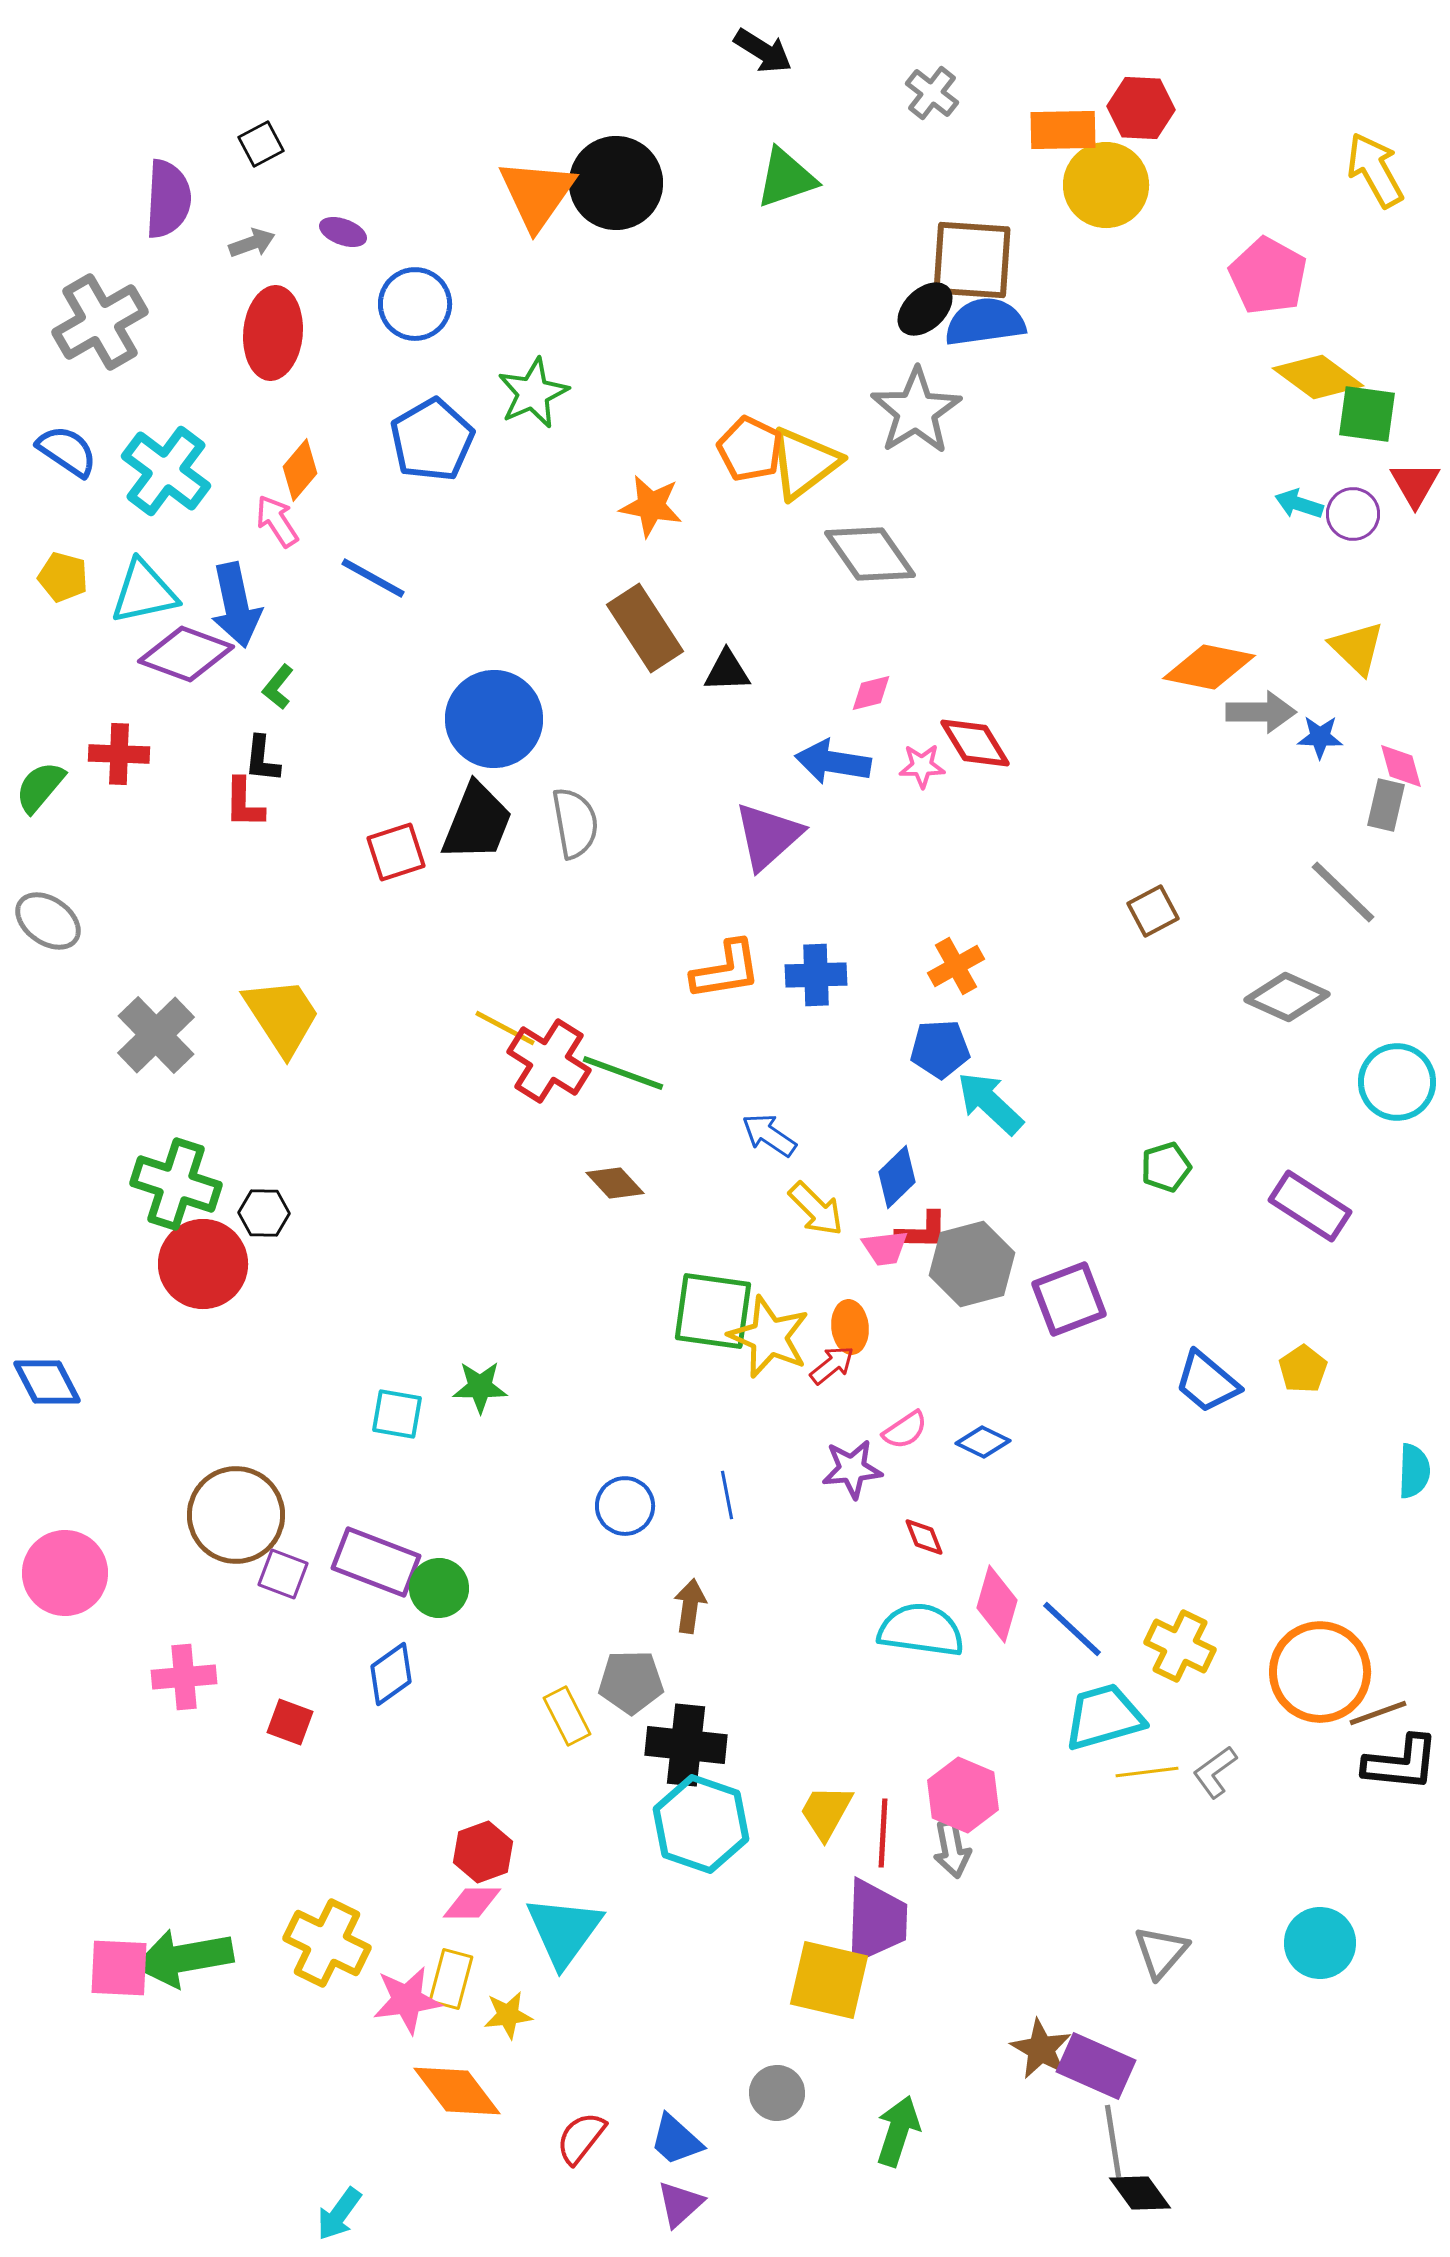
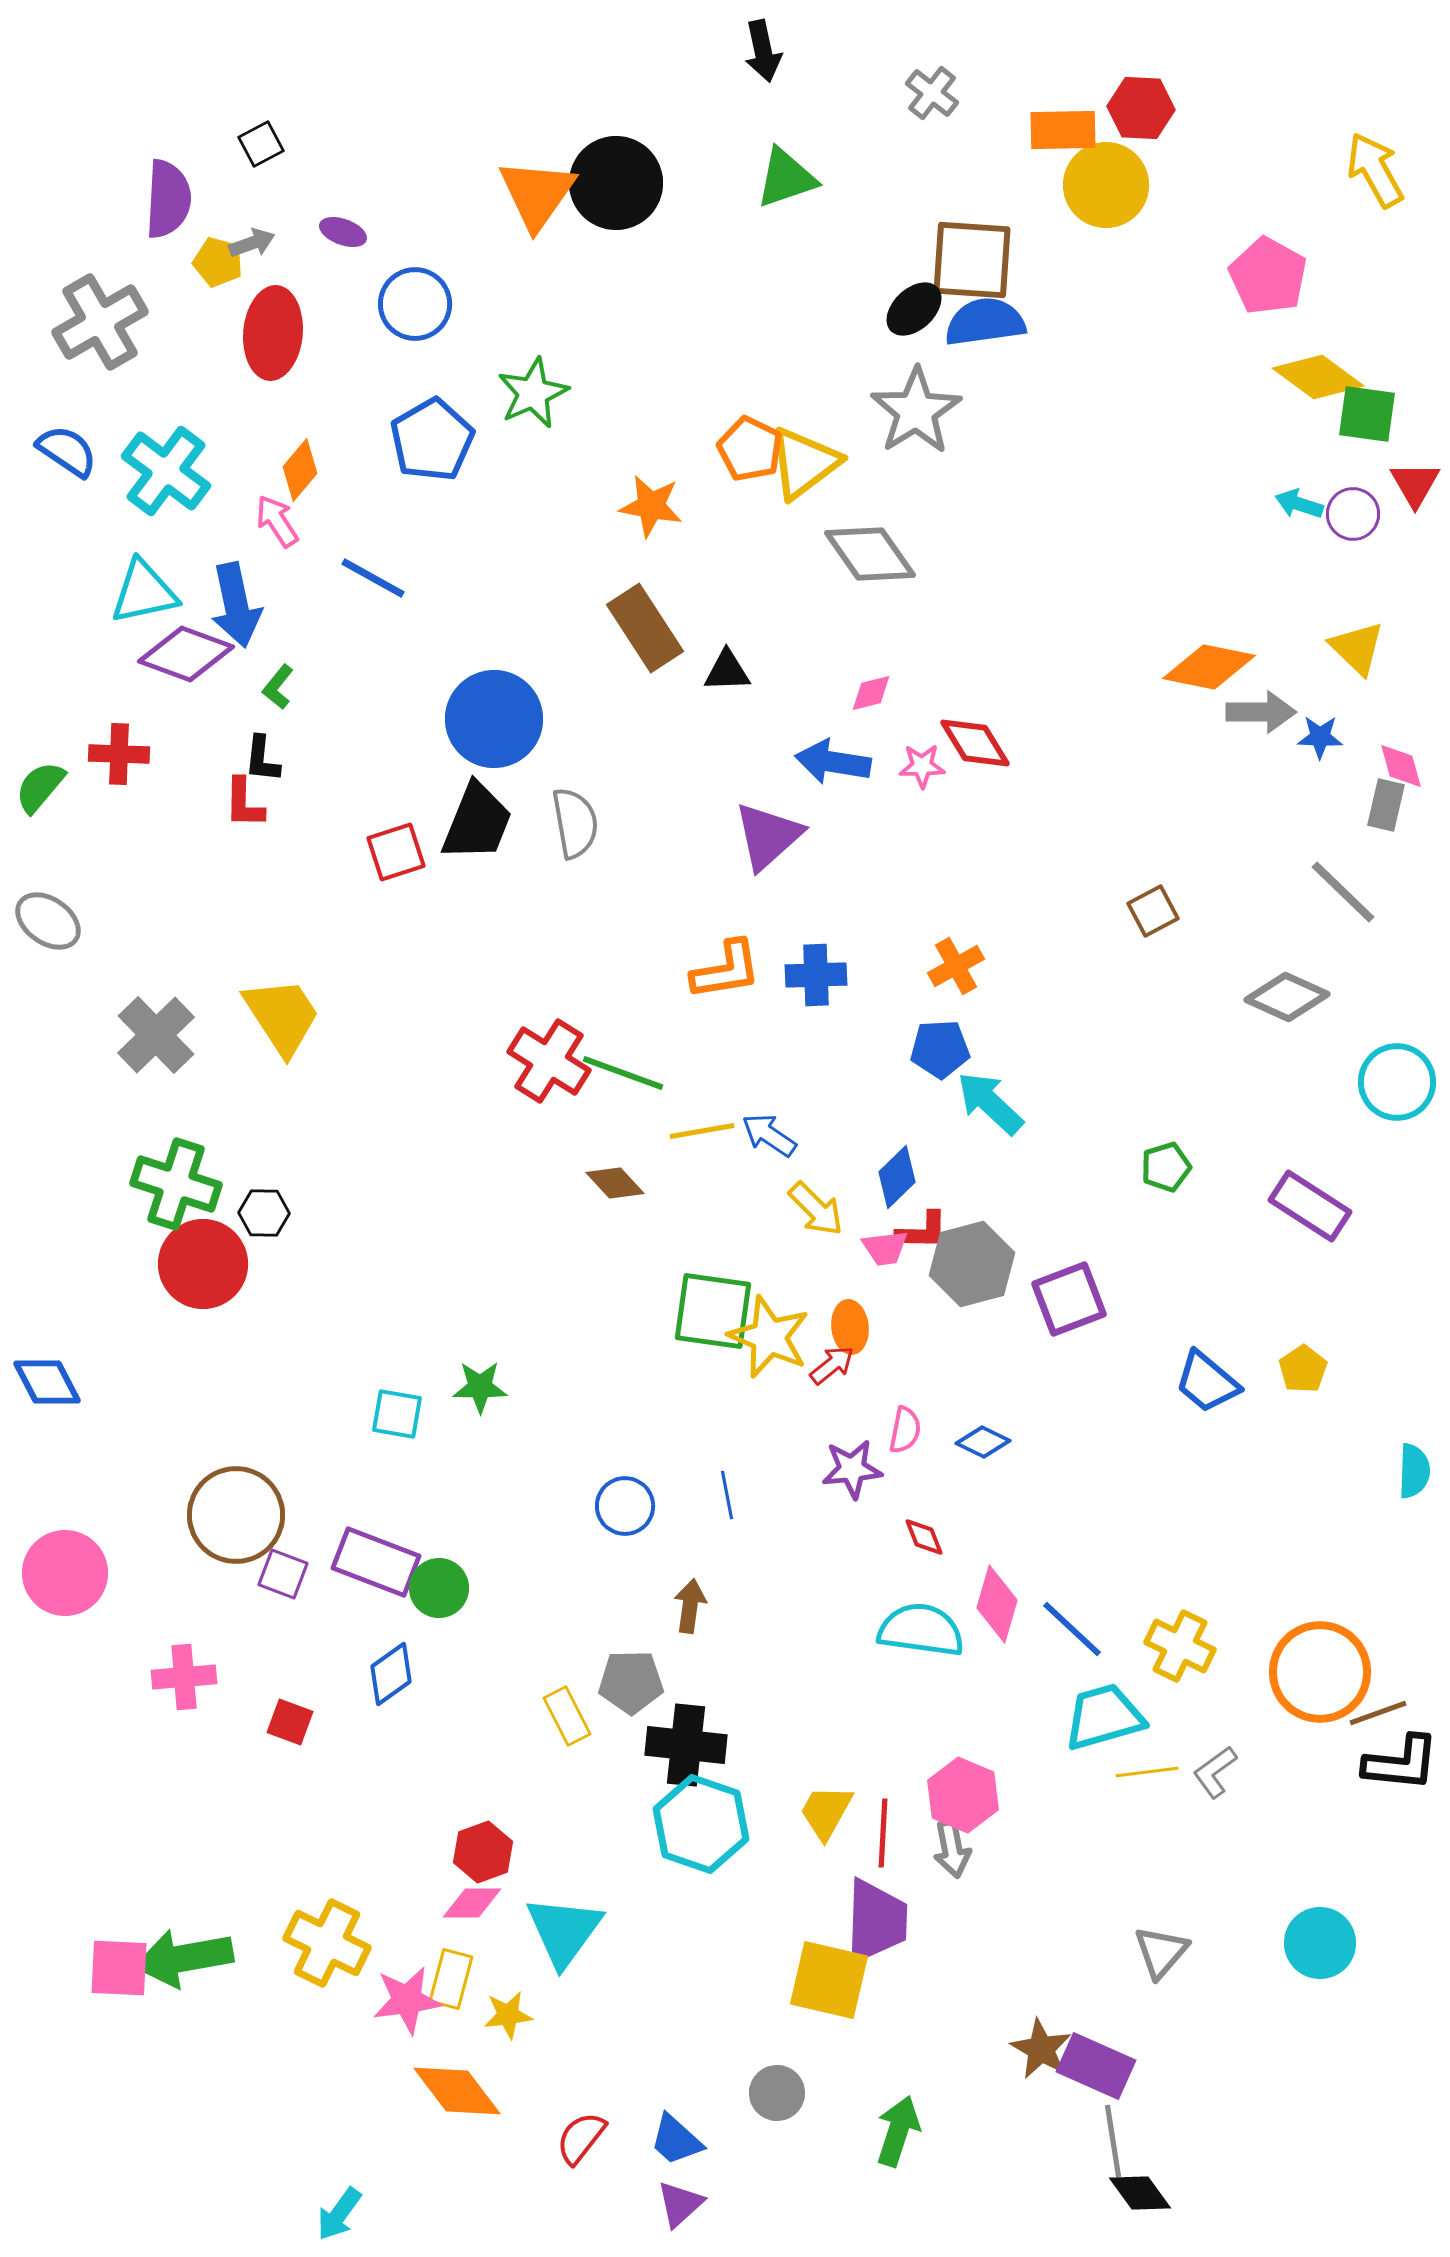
black arrow at (763, 51): rotated 46 degrees clockwise
black ellipse at (925, 309): moved 11 px left
yellow pentagon at (63, 577): moved 155 px right, 315 px up
yellow line at (505, 1028): moved 197 px right, 103 px down; rotated 38 degrees counterclockwise
pink semicircle at (905, 1430): rotated 45 degrees counterclockwise
